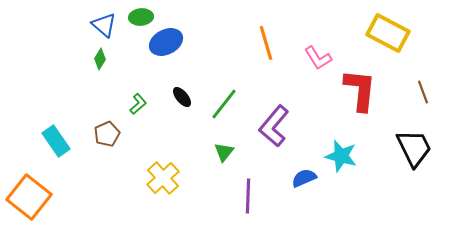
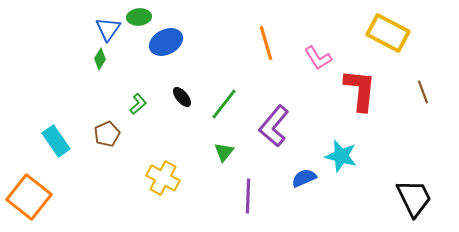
green ellipse: moved 2 px left
blue triangle: moved 4 px right, 4 px down; rotated 24 degrees clockwise
black trapezoid: moved 50 px down
yellow cross: rotated 20 degrees counterclockwise
